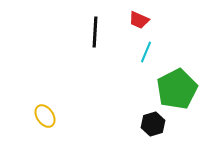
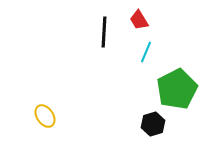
red trapezoid: rotated 35 degrees clockwise
black line: moved 9 px right
